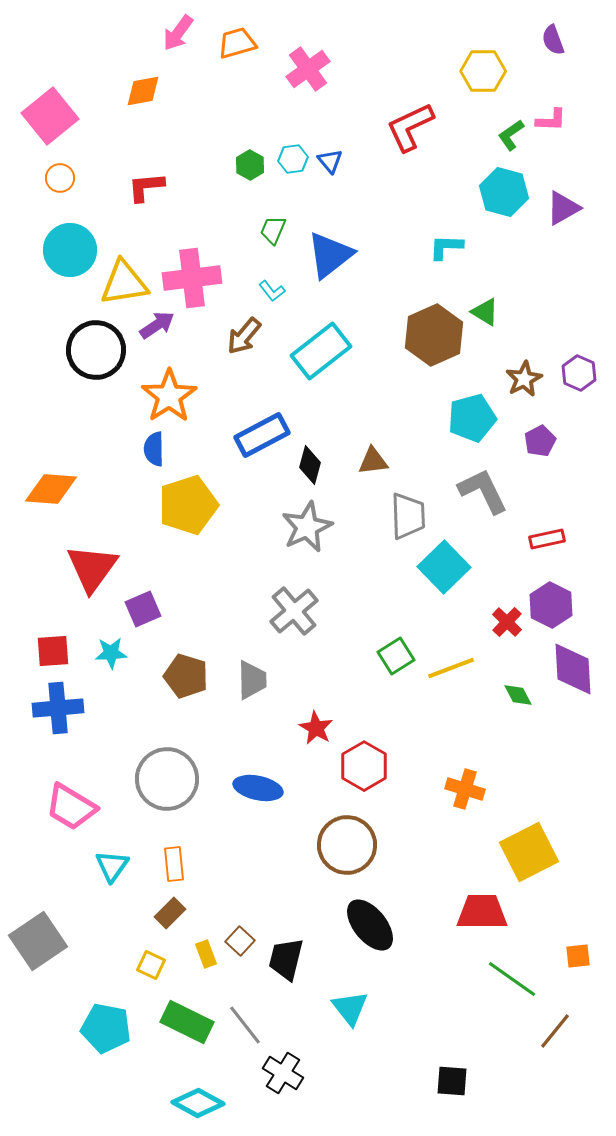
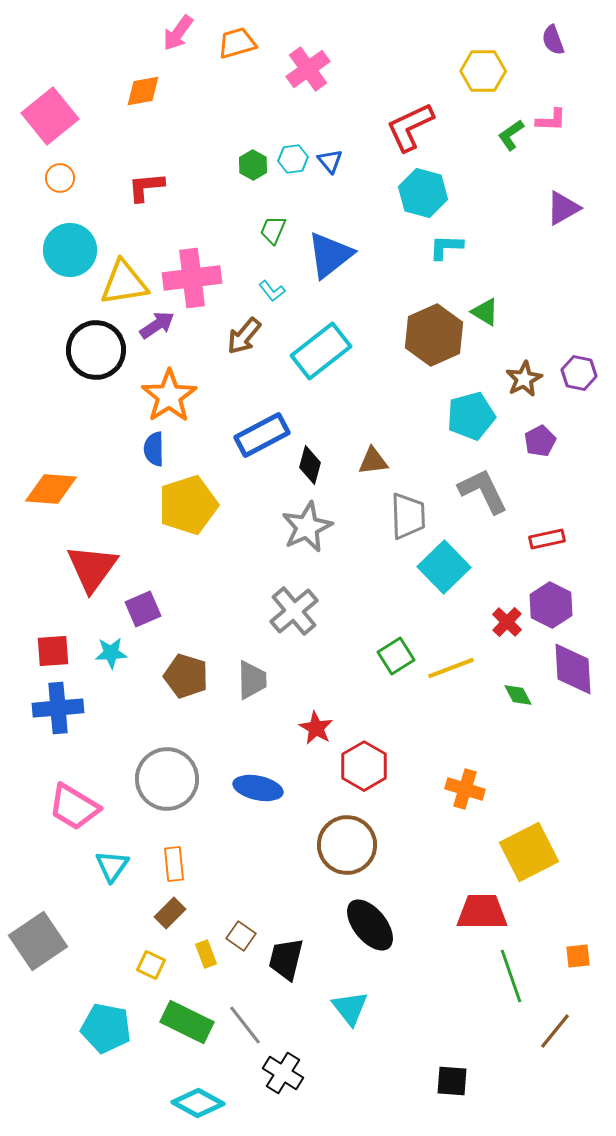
green hexagon at (250, 165): moved 3 px right
cyan hexagon at (504, 192): moved 81 px left, 1 px down
purple hexagon at (579, 373): rotated 12 degrees counterclockwise
cyan pentagon at (472, 418): moved 1 px left, 2 px up
pink trapezoid at (71, 807): moved 3 px right
brown square at (240, 941): moved 1 px right, 5 px up; rotated 8 degrees counterclockwise
green line at (512, 979): moved 1 px left, 3 px up; rotated 36 degrees clockwise
